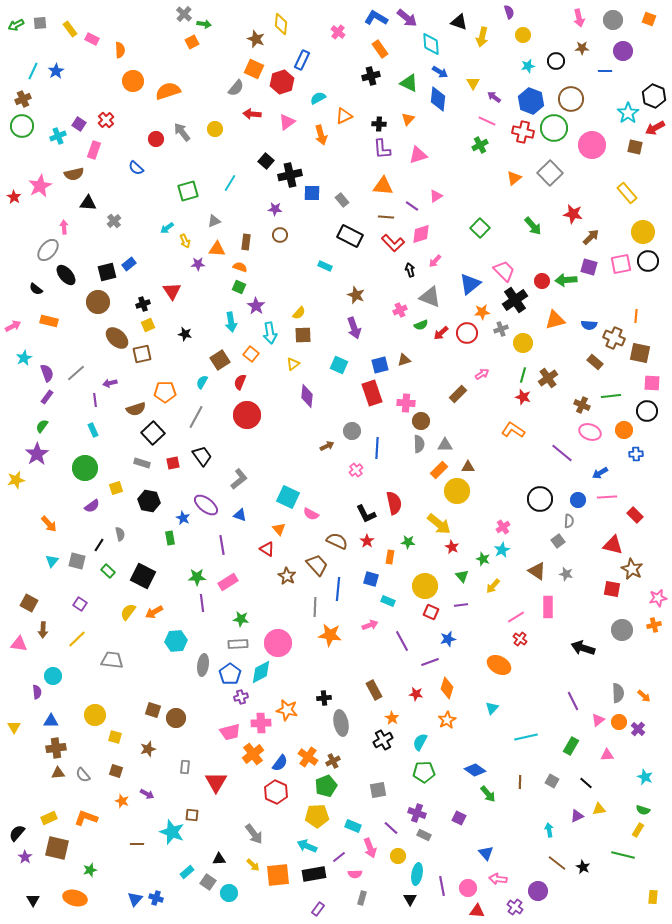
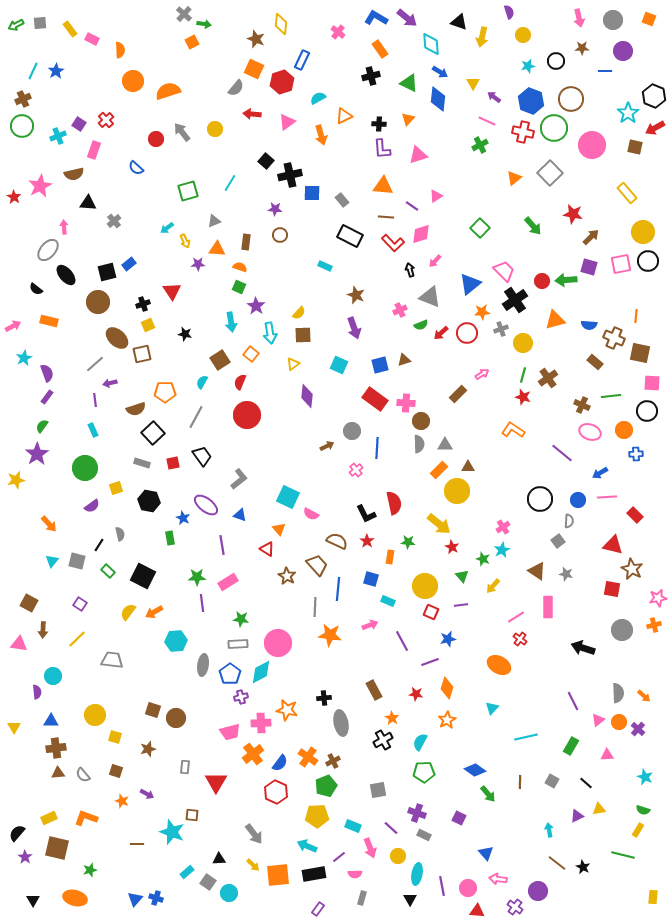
gray line at (76, 373): moved 19 px right, 9 px up
red rectangle at (372, 393): moved 3 px right, 6 px down; rotated 35 degrees counterclockwise
